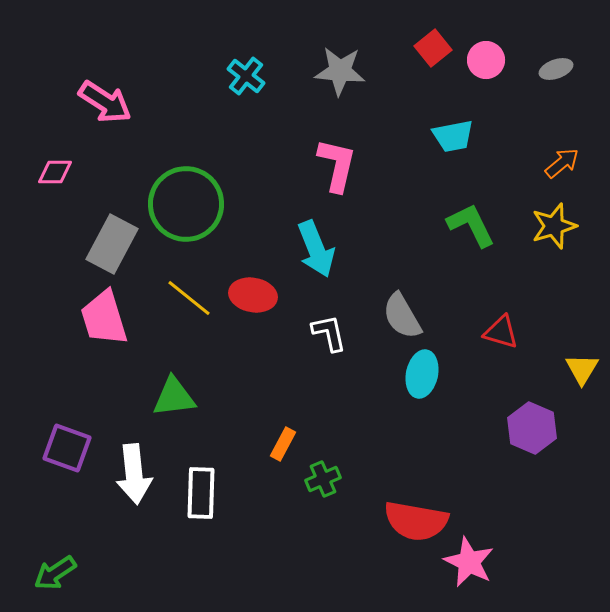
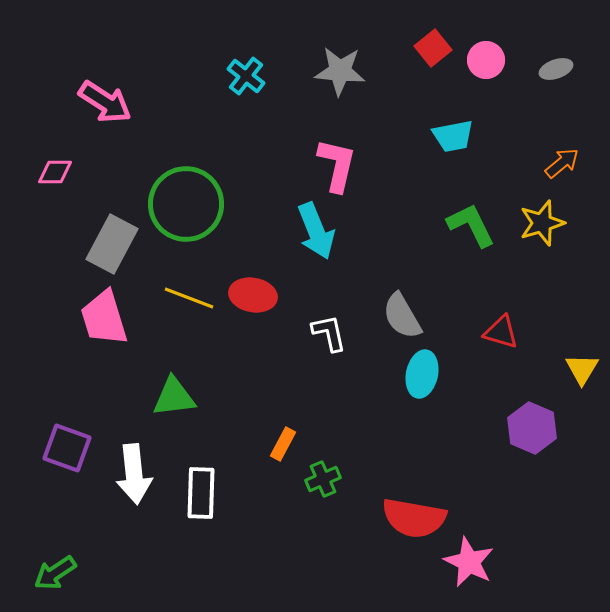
yellow star: moved 12 px left, 3 px up
cyan arrow: moved 18 px up
yellow line: rotated 18 degrees counterclockwise
red semicircle: moved 2 px left, 3 px up
